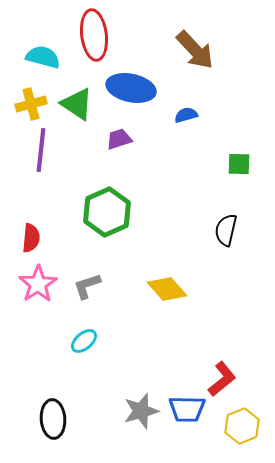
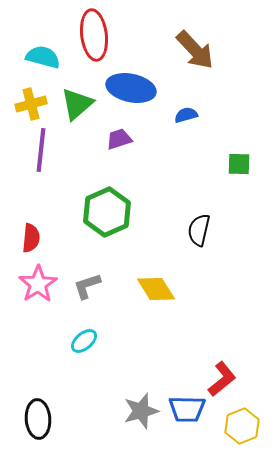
green triangle: rotated 45 degrees clockwise
black semicircle: moved 27 px left
yellow diamond: moved 11 px left; rotated 9 degrees clockwise
black ellipse: moved 15 px left
